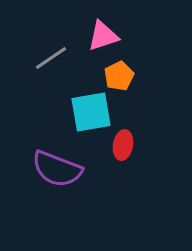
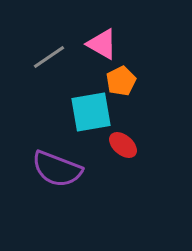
pink triangle: moved 1 px left, 8 px down; rotated 48 degrees clockwise
gray line: moved 2 px left, 1 px up
orange pentagon: moved 2 px right, 5 px down
red ellipse: rotated 60 degrees counterclockwise
